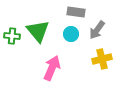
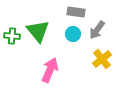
cyan circle: moved 2 px right
yellow cross: rotated 24 degrees counterclockwise
pink arrow: moved 2 px left, 2 px down
